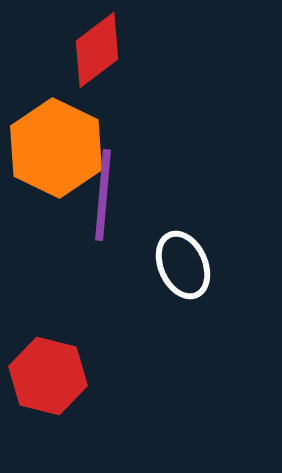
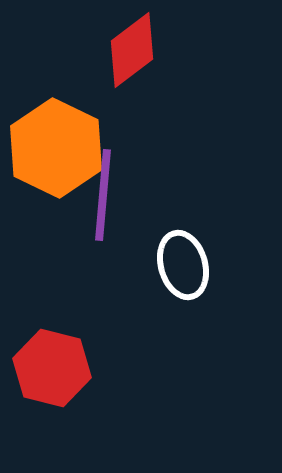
red diamond: moved 35 px right
white ellipse: rotated 8 degrees clockwise
red hexagon: moved 4 px right, 8 px up
